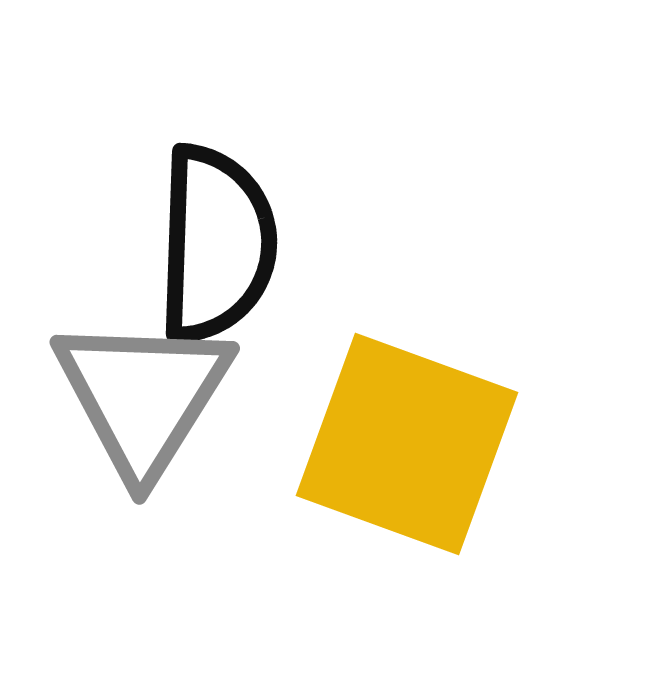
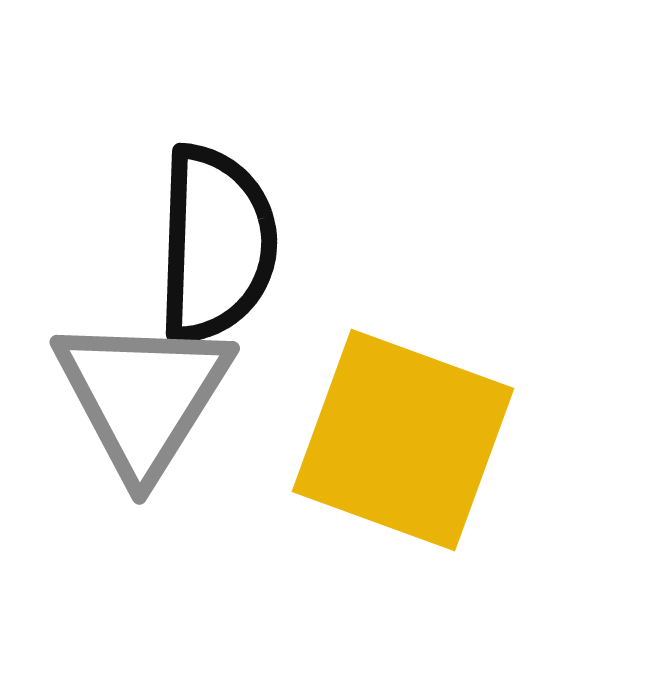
yellow square: moved 4 px left, 4 px up
